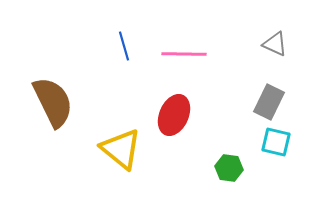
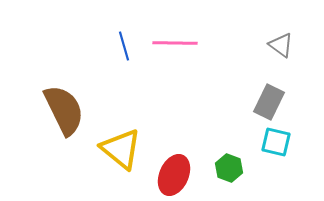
gray triangle: moved 6 px right, 1 px down; rotated 12 degrees clockwise
pink line: moved 9 px left, 11 px up
brown semicircle: moved 11 px right, 8 px down
red ellipse: moved 60 px down
green hexagon: rotated 12 degrees clockwise
